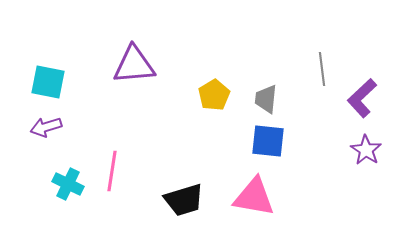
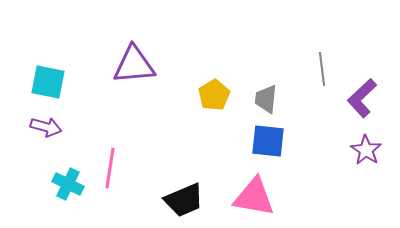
purple arrow: rotated 148 degrees counterclockwise
pink line: moved 2 px left, 3 px up
black trapezoid: rotated 6 degrees counterclockwise
